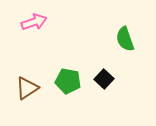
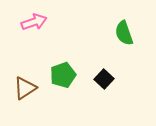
green semicircle: moved 1 px left, 6 px up
green pentagon: moved 5 px left, 6 px up; rotated 30 degrees counterclockwise
brown triangle: moved 2 px left
